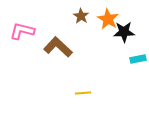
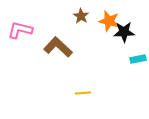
orange star: moved 1 px right, 2 px down; rotated 15 degrees counterclockwise
pink L-shape: moved 2 px left, 1 px up
